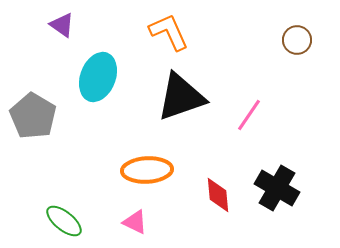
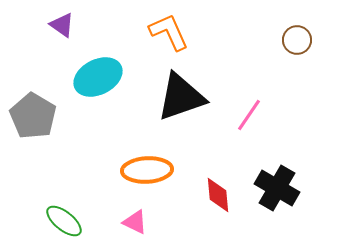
cyan ellipse: rotated 42 degrees clockwise
